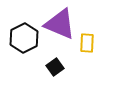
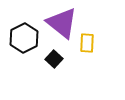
purple triangle: moved 2 px right, 1 px up; rotated 16 degrees clockwise
black square: moved 1 px left, 8 px up; rotated 12 degrees counterclockwise
